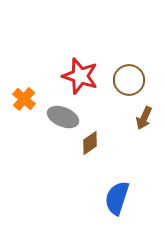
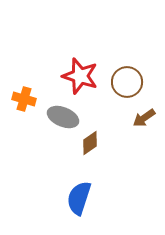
brown circle: moved 2 px left, 2 px down
orange cross: rotated 25 degrees counterclockwise
brown arrow: rotated 30 degrees clockwise
blue semicircle: moved 38 px left
